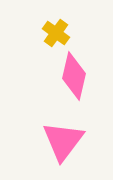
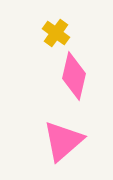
pink triangle: rotated 12 degrees clockwise
